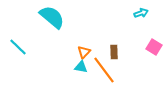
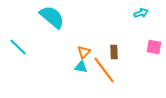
pink square: rotated 21 degrees counterclockwise
